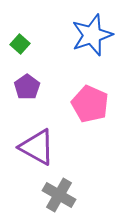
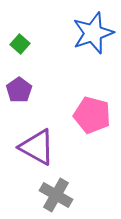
blue star: moved 1 px right, 2 px up
purple pentagon: moved 8 px left, 3 px down
pink pentagon: moved 2 px right, 11 px down; rotated 9 degrees counterclockwise
gray cross: moved 3 px left
